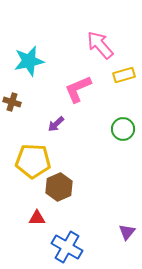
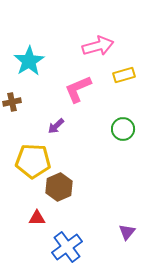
pink arrow: moved 2 px left, 1 px down; rotated 116 degrees clockwise
cyan star: rotated 20 degrees counterclockwise
brown cross: rotated 30 degrees counterclockwise
purple arrow: moved 2 px down
blue cross: rotated 24 degrees clockwise
